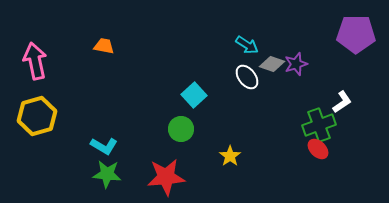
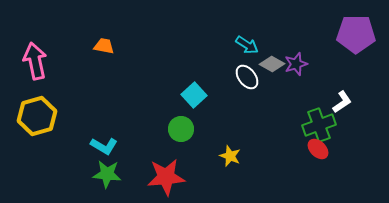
gray diamond: rotated 10 degrees clockwise
yellow star: rotated 15 degrees counterclockwise
